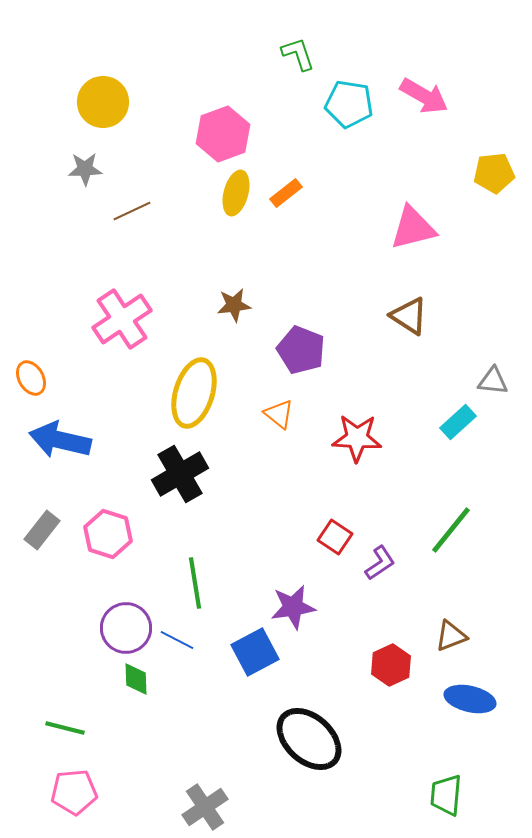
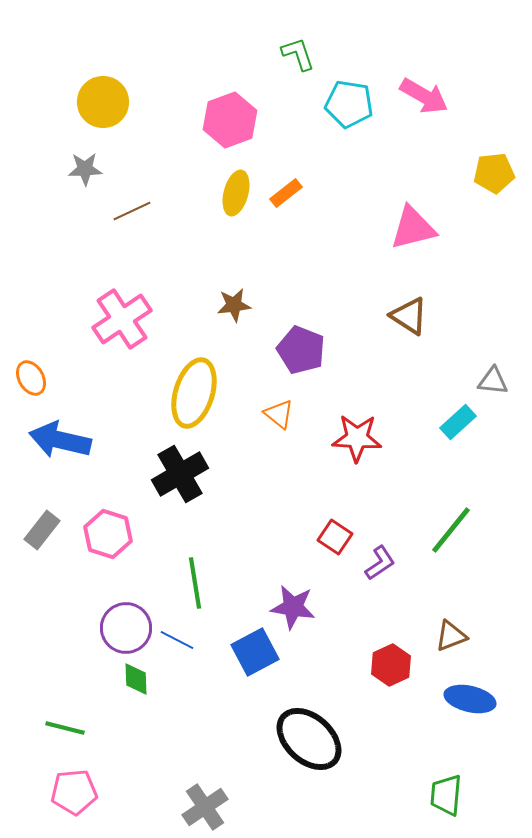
pink hexagon at (223, 134): moved 7 px right, 14 px up
purple star at (293, 607): rotated 18 degrees clockwise
